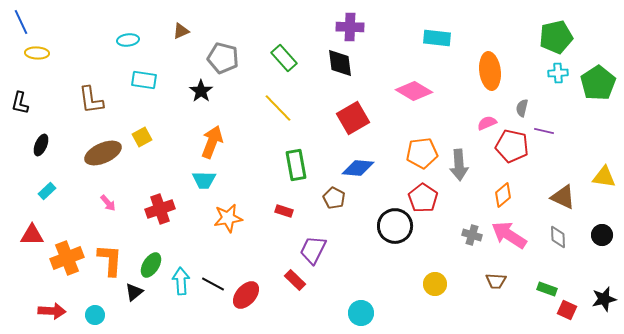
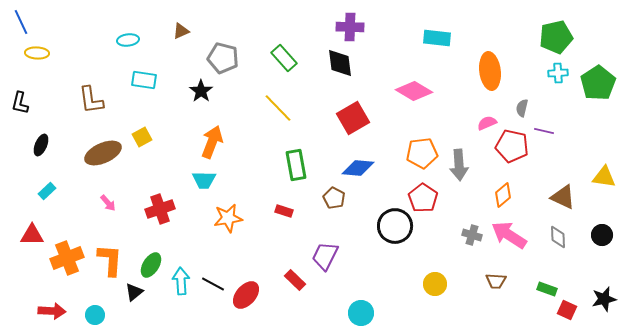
purple trapezoid at (313, 250): moved 12 px right, 6 px down
